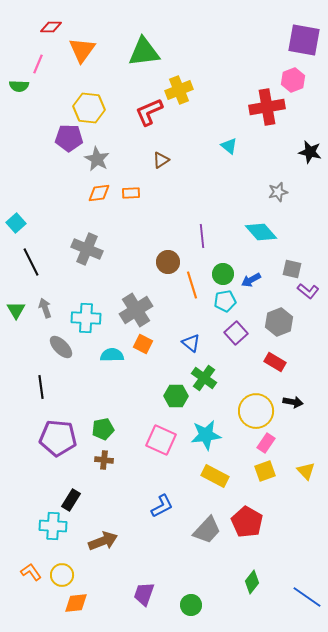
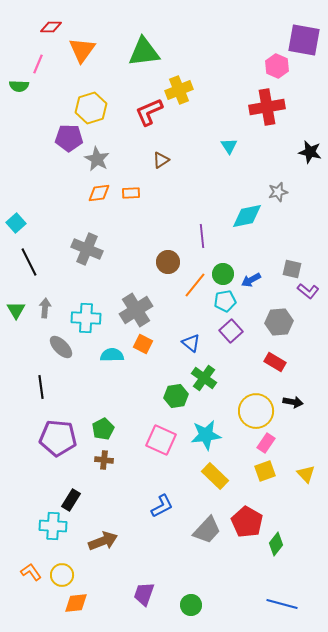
pink hexagon at (293, 80): moved 16 px left, 14 px up; rotated 15 degrees counterclockwise
yellow hexagon at (89, 108): moved 2 px right; rotated 24 degrees counterclockwise
cyan triangle at (229, 146): rotated 18 degrees clockwise
cyan diamond at (261, 232): moved 14 px left, 16 px up; rotated 60 degrees counterclockwise
black line at (31, 262): moved 2 px left
orange line at (192, 285): moved 3 px right; rotated 56 degrees clockwise
gray arrow at (45, 308): rotated 24 degrees clockwise
gray hexagon at (279, 322): rotated 16 degrees clockwise
purple square at (236, 333): moved 5 px left, 2 px up
green hexagon at (176, 396): rotated 10 degrees counterclockwise
green pentagon at (103, 429): rotated 15 degrees counterclockwise
yellow triangle at (306, 471): moved 3 px down
yellow rectangle at (215, 476): rotated 16 degrees clockwise
green diamond at (252, 582): moved 24 px right, 38 px up
blue line at (307, 597): moved 25 px left, 7 px down; rotated 20 degrees counterclockwise
